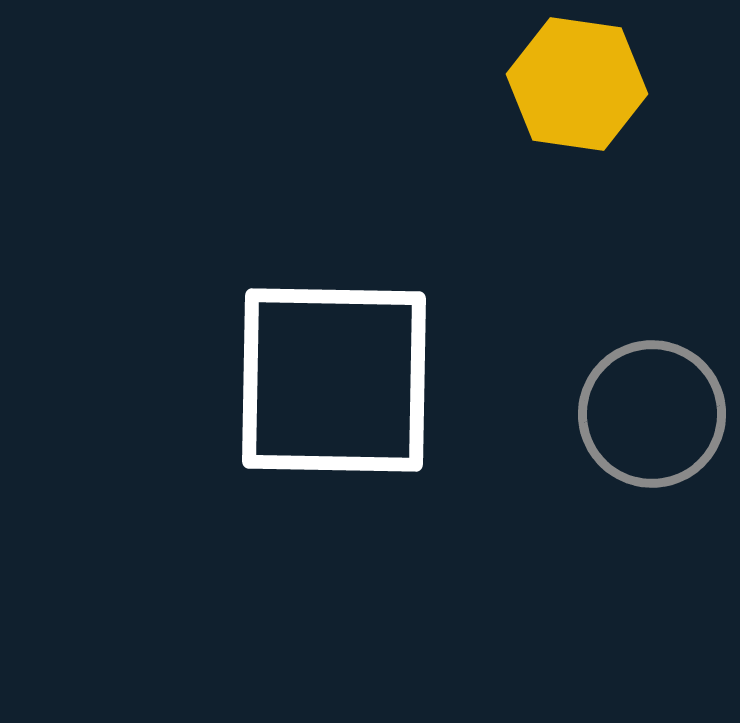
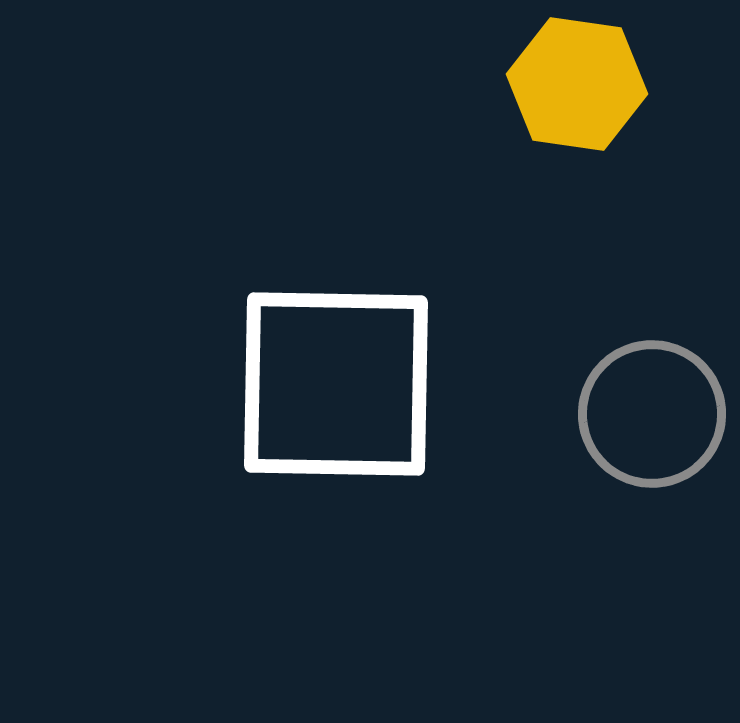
white square: moved 2 px right, 4 px down
